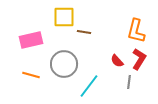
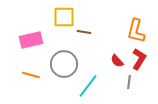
cyan line: moved 1 px left
